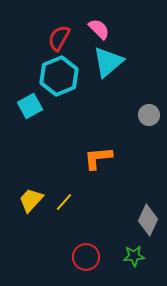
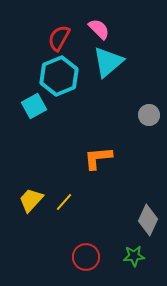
cyan square: moved 4 px right
